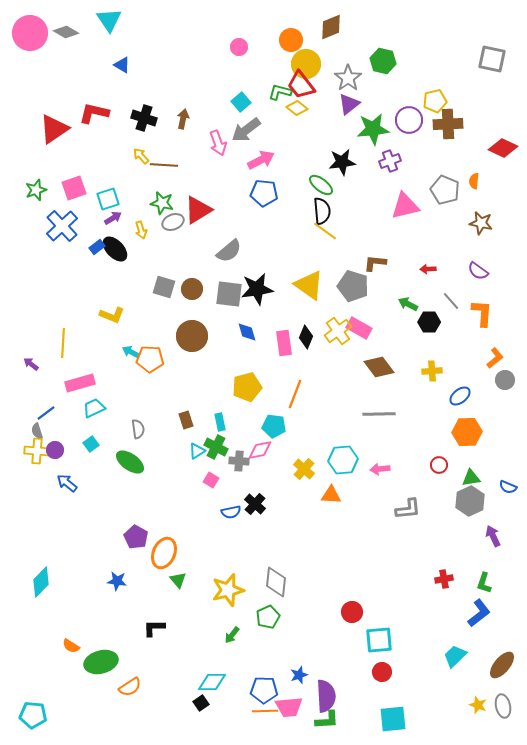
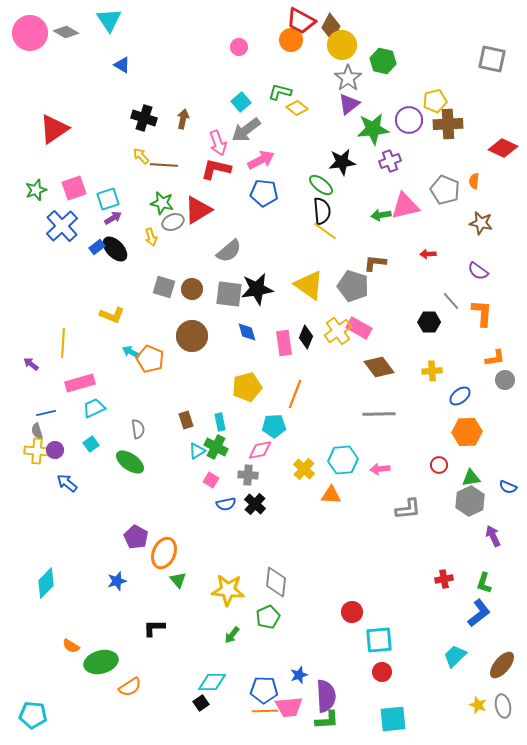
brown diamond at (331, 27): rotated 40 degrees counterclockwise
yellow circle at (306, 64): moved 36 px right, 19 px up
red trapezoid at (301, 85): moved 64 px up; rotated 24 degrees counterclockwise
red L-shape at (94, 113): moved 122 px right, 56 px down
yellow arrow at (141, 230): moved 10 px right, 7 px down
red arrow at (428, 269): moved 15 px up
green arrow at (408, 304): moved 27 px left, 89 px up; rotated 36 degrees counterclockwise
orange L-shape at (495, 358): rotated 30 degrees clockwise
orange pentagon at (150, 359): rotated 20 degrees clockwise
blue line at (46, 413): rotated 24 degrees clockwise
cyan pentagon at (274, 426): rotated 10 degrees counterclockwise
gray cross at (239, 461): moved 9 px right, 14 px down
blue semicircle at (231, 512): moved 5 px left, 8 px up
blue star at (117, 581): rotated 24 degrees counterclockwise
cyan diamond at (41, 582): moved 5 px right, 1 px down
yellow star at (228, 590): rotated 20 degrees clockwise
